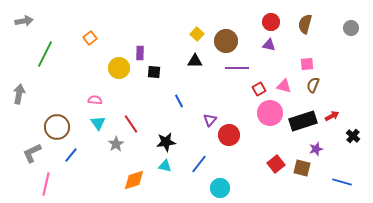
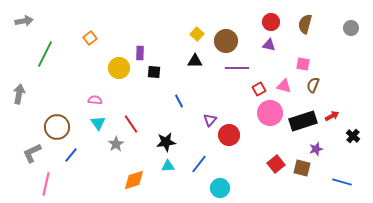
pink square at (307, 64): moved 4 px left; rotated 16 degrees clockwise
cyan triangle at (165, 166): moved 3 px right; rotated 16 degrees counterclockwise
